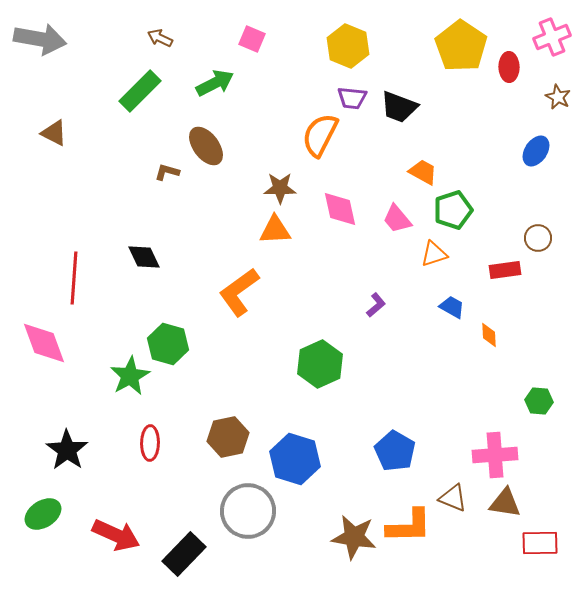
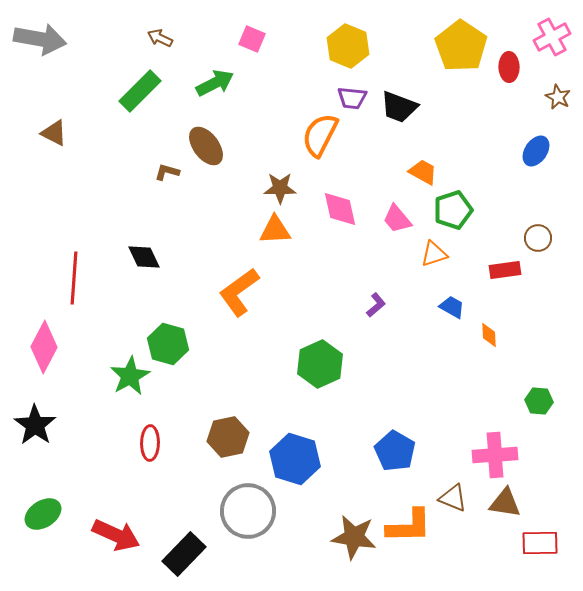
pink cross at (552, 37): rotated 6 degrees counterclockwise
pink diamond at (44, 343): moved 4 px down; rotated 48 degrees clockwise
black star at (67, 450): moved 32 px left, 25 px up
